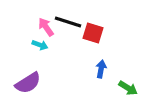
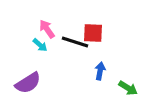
black line: moved 7 px right, 20 px down
pink arrow: moved 1 px right, 2 px down
red square: rotated 15 degrees counterclockwise
cyan arrow: rotated 21 degrees clockwise
blue arrow: moved 1 px left, 2 px down
